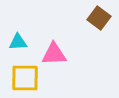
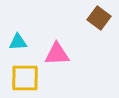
pink triangle: moved 3 px right
